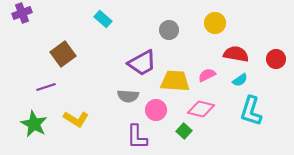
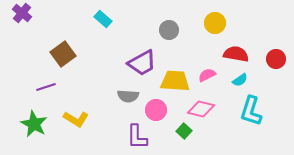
purple cross: rotated 30 degrees counterclockwise
